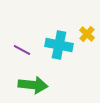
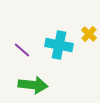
yellow cross: moved 2 px right
purple line: rotated 12 degrees clockwise
